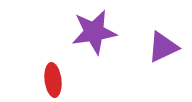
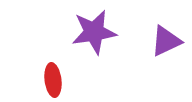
purple triangle: moved 3 px right, 6 px up
